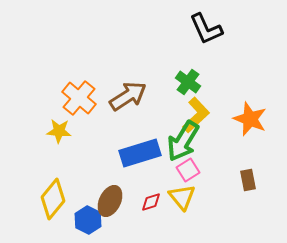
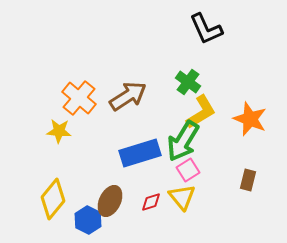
yellow L-shape: moved 5 px right, 3 px up; rotated 12 degrees clockwise
brown rectangle: rotated 25 degrees clockwise
